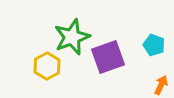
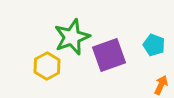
purple square: moved 1 px right, 2 px up
